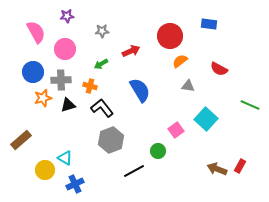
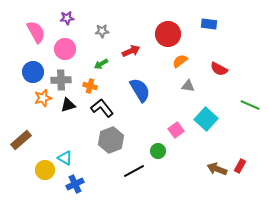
purple star: moved 2 px down
red circle: moved 2 px left, 2 px up
